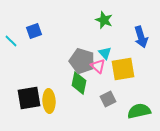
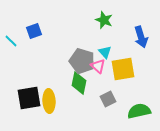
cyan triangle: moved 1 px up
